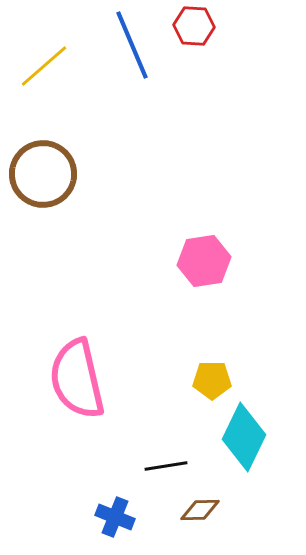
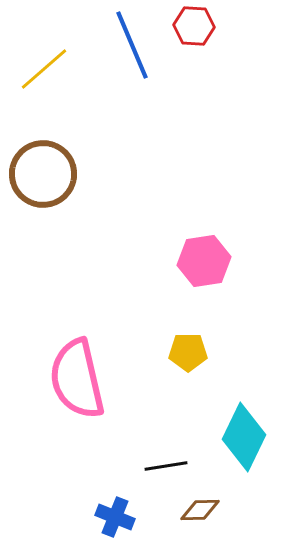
yellow line: moved 3 px down
yellow pentagon: moved 24 px left, 28 px up
